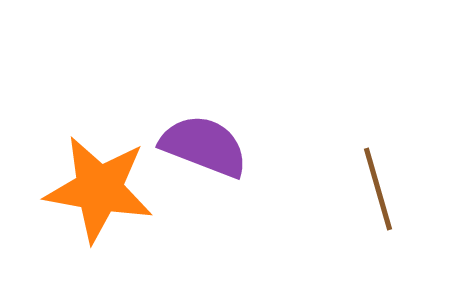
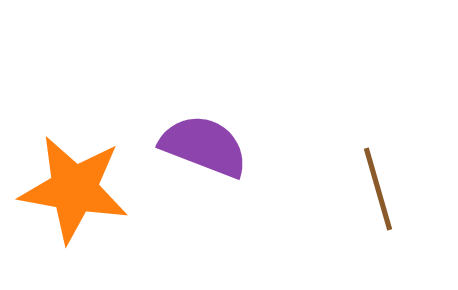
orange star: moved 25 px left
